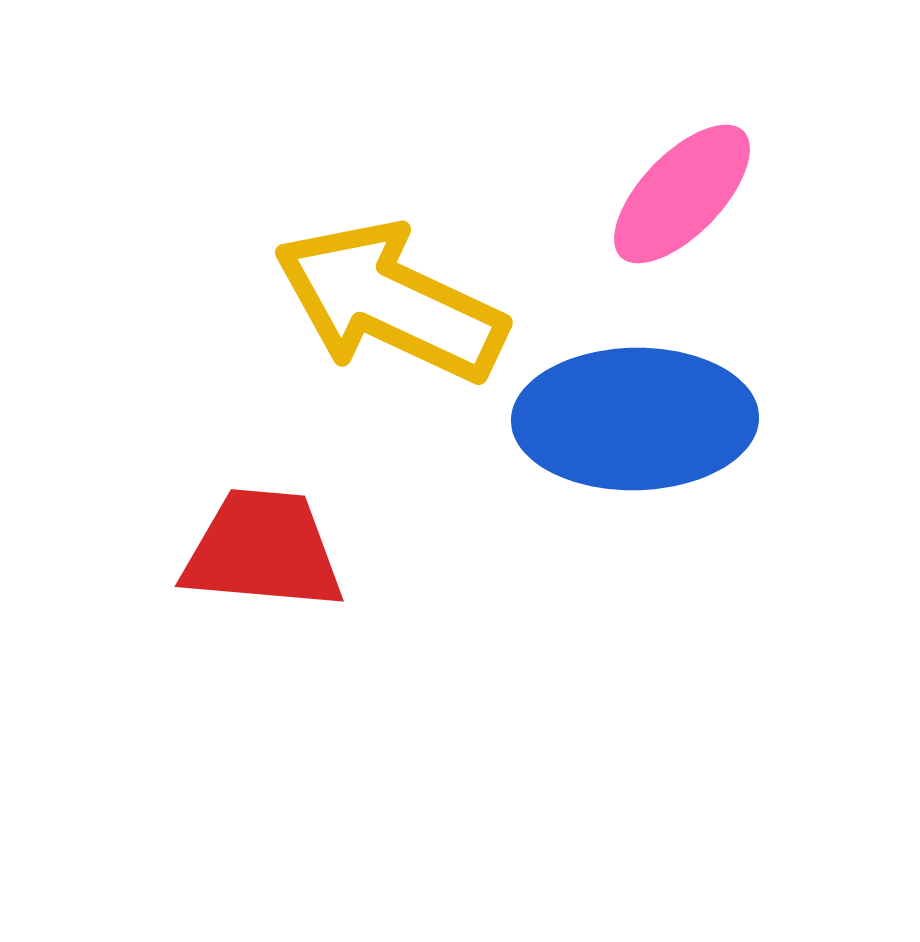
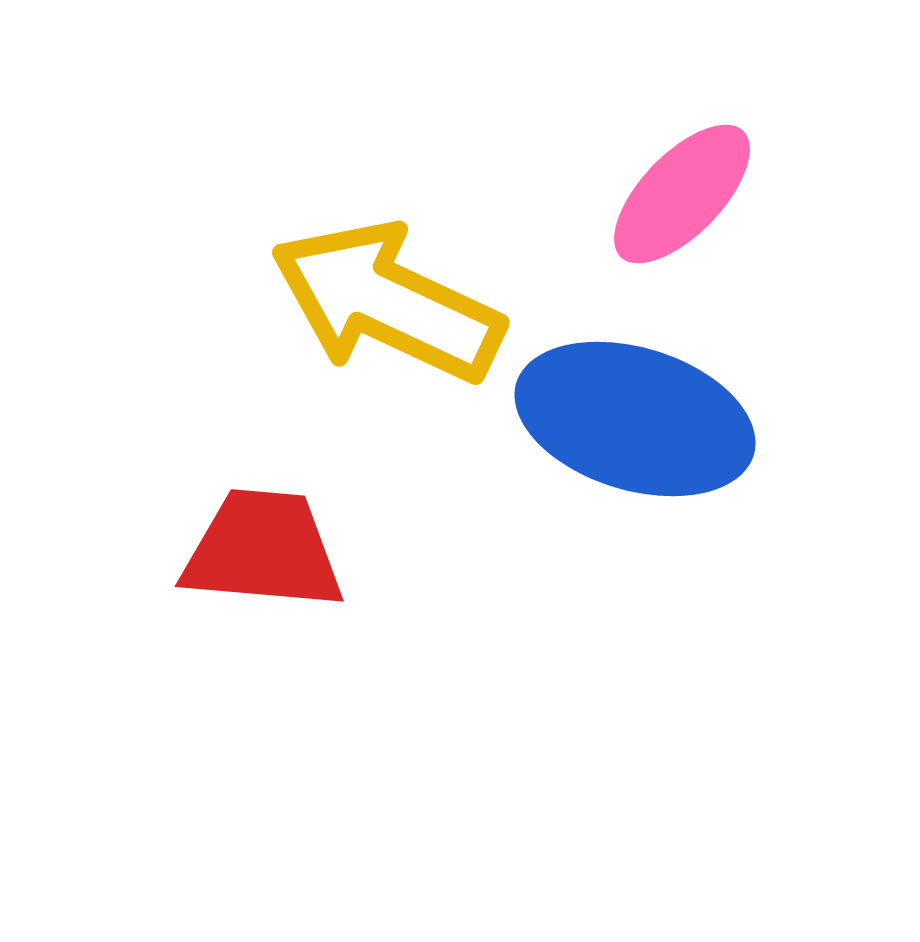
yellow arrow: moved 3 px left
blue ellipse: rotated 18 degrees clockwise
